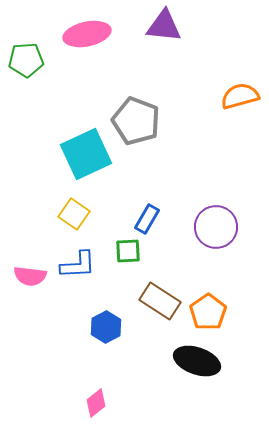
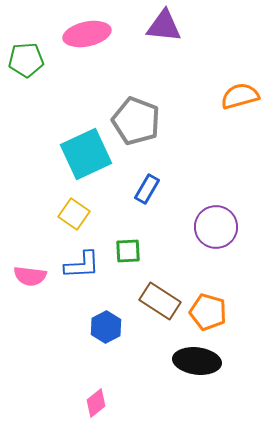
blue rectangle: moved 30 px up
blue L-shape: moved 4 px right
orange pentagon: rotated 21 degrees counterclockwise
black ellipse: rotated 12 degrees counterclockwise
